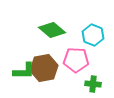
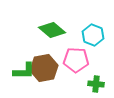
green cross: moved 3 px right
